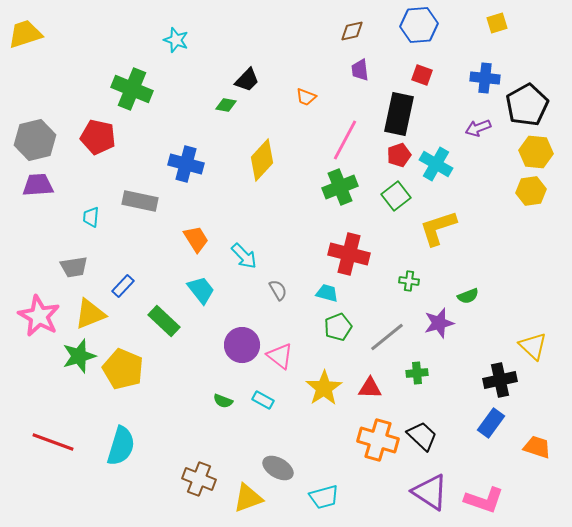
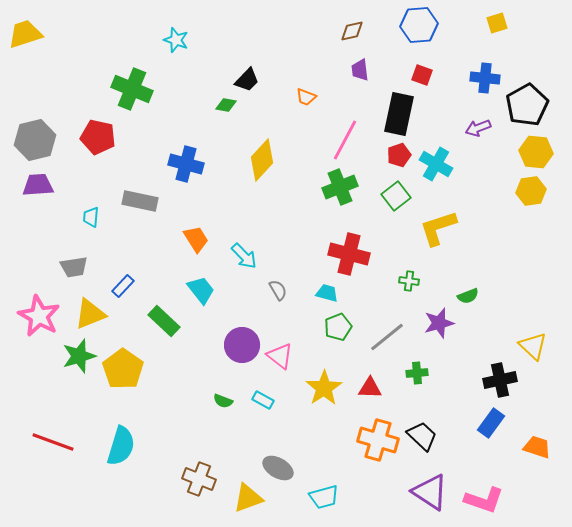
yellow pentagon at (123, 369): rotated 12 degrees clockwise
